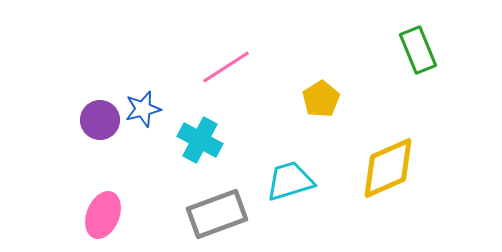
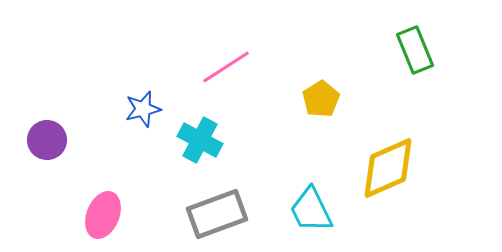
green rectangle: moved 3 px left
purple circle: moved 53 px left, 20 px down
cyan trapezoid: moved 21 px right, 29 px down; rotated 99 degrees counterclockwise
